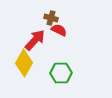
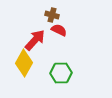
brown cross: moved 1 px right, 3 px up
